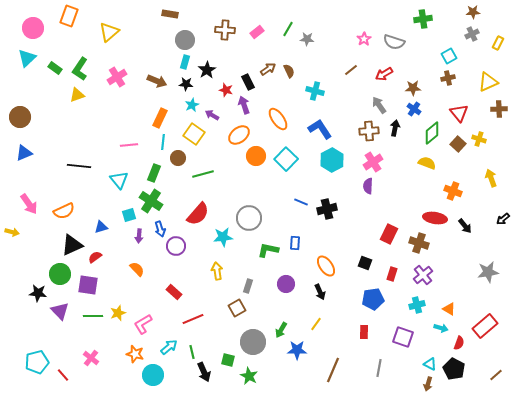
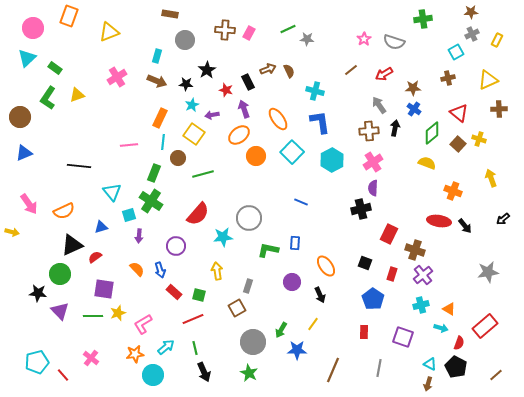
brown star at (473, 12): moved 2 px left
green line at (288, 29): rotated 35 degrees clockwise
yellow triangle at (109, 32): rotated 20 degrees clockwise
pink rectangle at (257, 32): moved 8 px left, 1 px down; rotated 24 degrees counterclockwise
yellow rectangle at (498, 43): moved 1 px left, 3 px up
cyan square at (449, 56): moved 7 px right, 4 px up
cyan rectangle at (185, 62): moved 28 px left, 6 px up
green L-shape at (80, 69): moved 32 px left, 29 px down
brown arrow at (268, 69): rotated 14 degrees clockwise
yellow triangle at (488, 82): moved 2 px up
purple arrow at (244, 105): moved 4 px down
red triangle at (459, 113): rotated 12 degrees counterclockwise
purple arrow at (212, 115): rotated 40 degrees counterclockwise
blue L-shape at (320, 129): moved 7 px up; rotated 25 degrees clockwise
cyan square at (286, 159): moved 6 px right, 7 px up
cyan triangle at (119, 180): moved 7 px left, 12 px down
purple semicircle at (368, 186): moved 5 px right, 2 px down
black cross at (327, 209): moved 34 px right
red ellipse at (435, 218): moved 4 px right, 3 px down
blue arrow at (160, 229): moved 41 px down
brown cross at (419, 243): moved 4 px left, 7 px down
purple circle at (286, 284): moved 6 px right, 2 px up
purple square at (88, 285): moved 16 px right, 4 px down
black arrow at (320, 292): moved 3 px down
blue pentagon at (373, 299): rotated 30 degrees counterclockwise
cyan cross at (417, 305): moved 4 px right
yellow line at (316, 324): moved 3 px left
cyan arrow at (169, 347): moved 3 px left
green line at (192, 352): moved 3 px right, 4 px up
orange star at (135, 354): rotated 24 degrees counterclockwise
green square at (228, 360): moved 29 px left, 65 px up
black pentagon at (454, 369): moved 2 px right, 2 px up
green star at (249, 376): moved 3 px up
